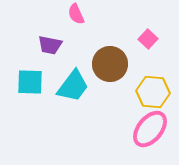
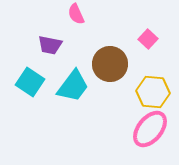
cyan square: rotated 32 degrees clockwise
